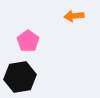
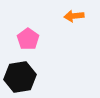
pink pentagon: moved 2 px up
